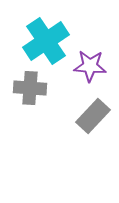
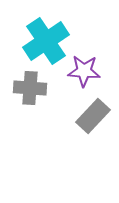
purple star: moved 6 px left, 5 px down
